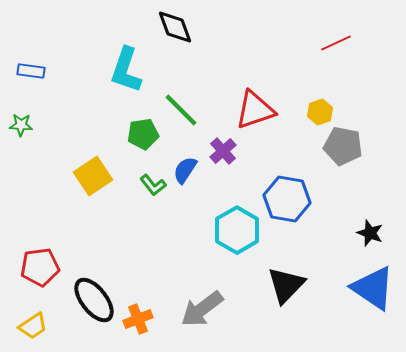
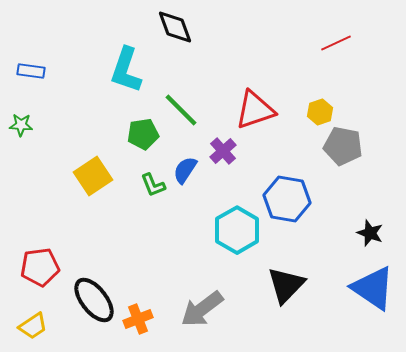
green L-shape: rotated 16 degrees clockwise
